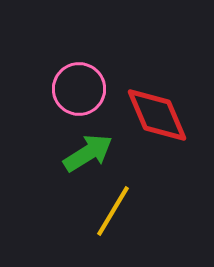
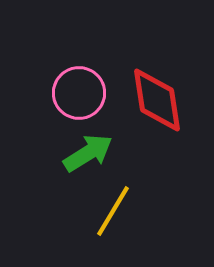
pink circle: moved 4 px down
red diamond: moved 15 px up; rotated 14 degrees clockwise
